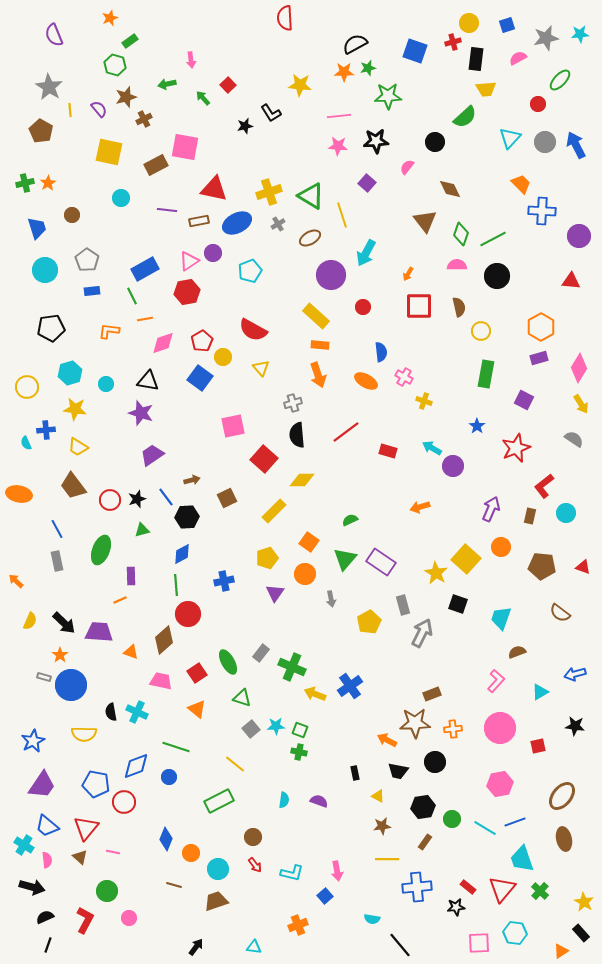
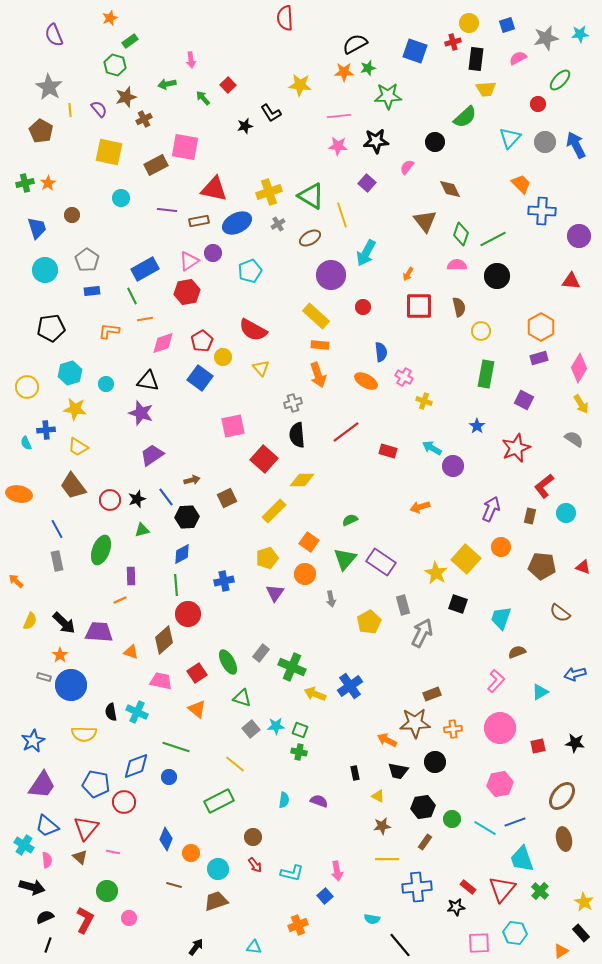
black star at (575, 726): moved 17 px down
